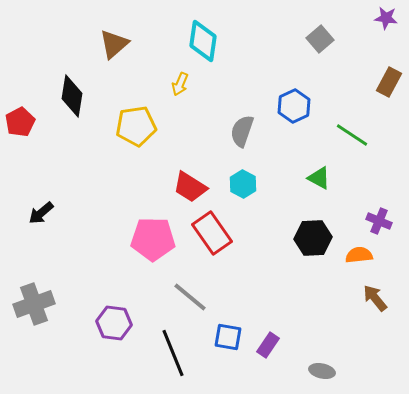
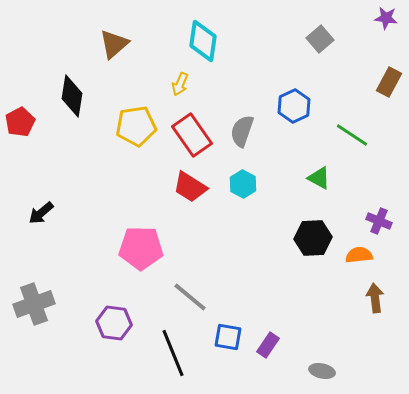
red rectangle: moved 20 px left, 98 px up
pink pentagon: moved 12 px left, 9 px down
brown arrow: rotated 32 degrees clockwise
